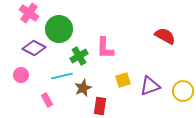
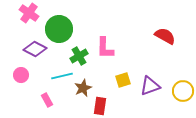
purple diamond: moved 1 px right, 1 px down
